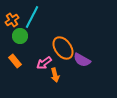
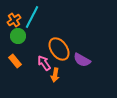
orange cross: moved 2 px right
green circle: moved 2 px left
orange ellipse: moved 4 px left, 1 px down
pink arrow: rotated 91 degrees clockwise
orange arrow: rotated 24 degrees clockwise
